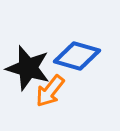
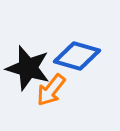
orange arrow: moved 1 px right, 1 px up
